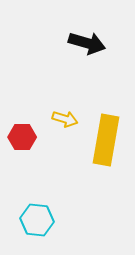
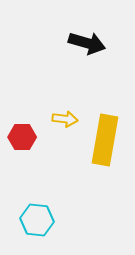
yellow arrow: rotated 10 degrees counterclockwise
yellow rectangle: moved 1 px left
